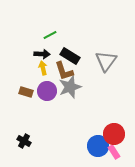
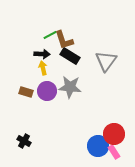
brown L-shape: moved 31 px up
gray star: rotated 25 degrees clockwise
